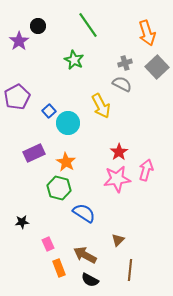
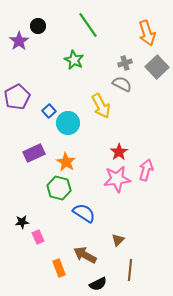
pink rectangle: moved 10 px left, 7 px up
black semicircle: moved 8 px right, 4 px down; rotated 54 degrees counterclockwise
